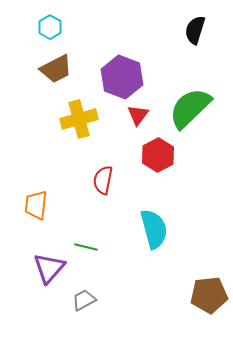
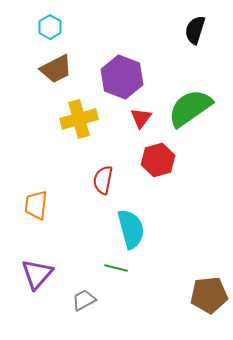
green semicircle: rotated 9 degrees clockwise
red triangle: moved 3 px right, 3 px down
red hexagon: moved 5 px down; rotated 12 degrees clockwise
cyan semicircle: moved 23 px left
green line: moved 30 px right, 21 px down
purple triangle: moved 12 px left, 6 px down
